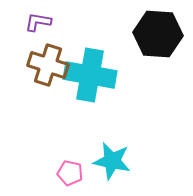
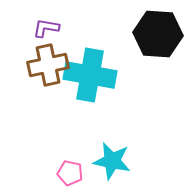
purple L-shape: moved 8 px right, 6 px down
brown cross: rotated 30 degrees counterclockwise
